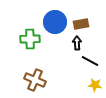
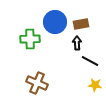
brown cross: moved 2 px right, 3 px down
